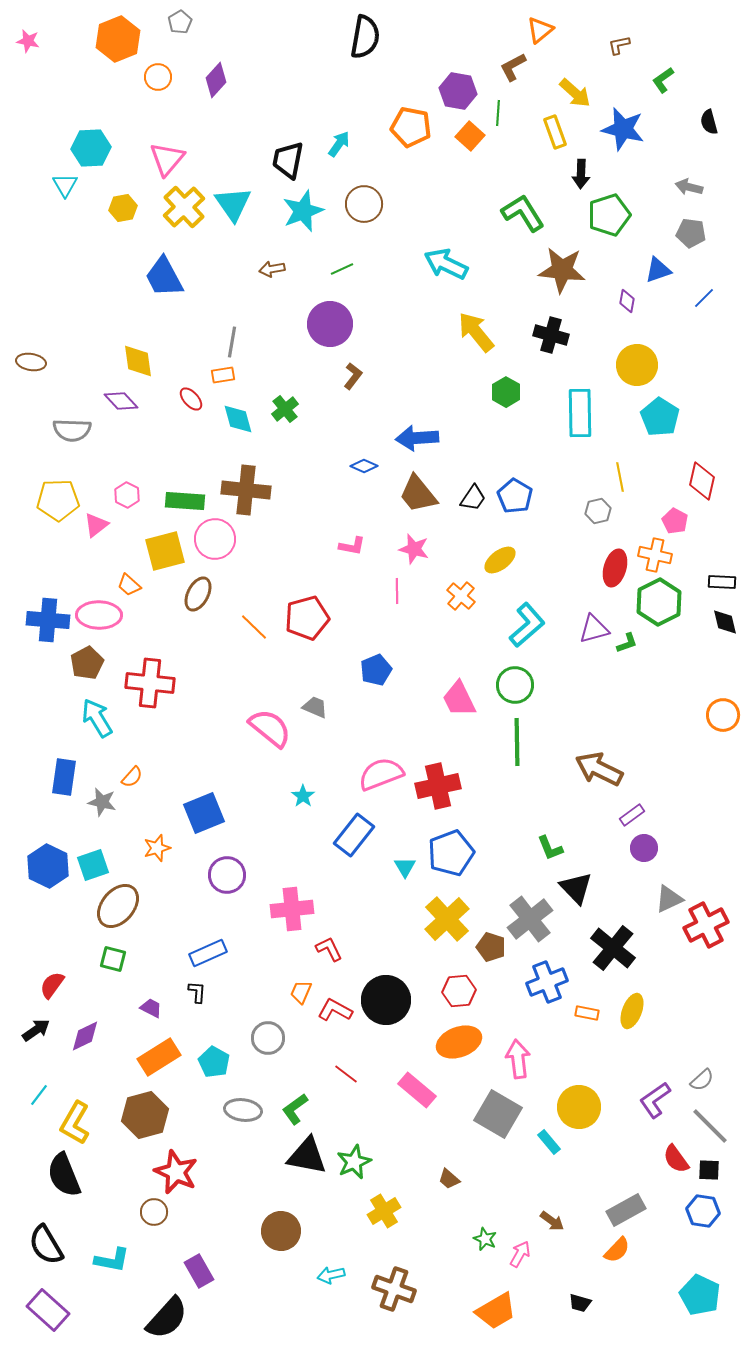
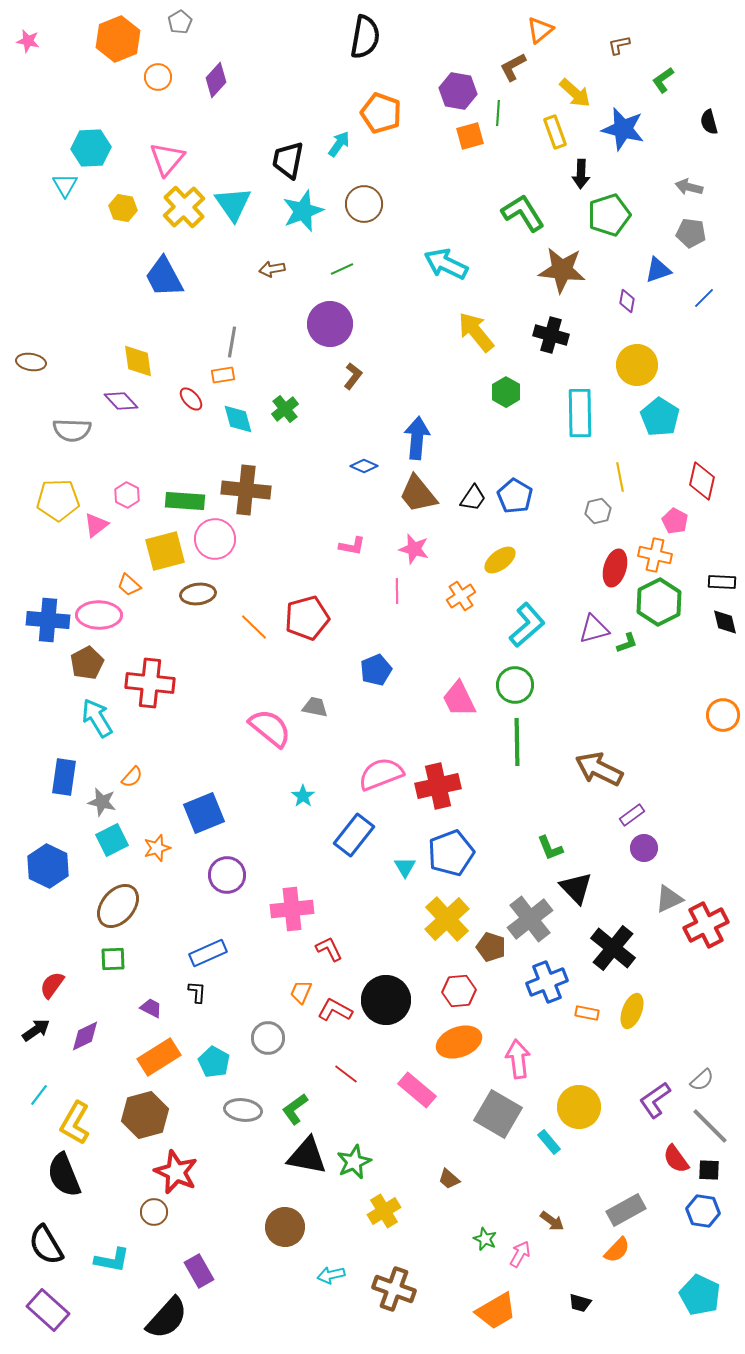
orange pentagon at (411, 127): moved 30 px left, 14 px up; rotated 9 degrees clockwise
orange square at (470, 136): rotated 32 degrees clockwise
yellow hexagon at (123, 208): rotated 20 degrees clockwise
blue arrow at (417, 438): rotated 99 degrees clockwise
brown ellipse at (198, 594): rotated 56 degrees clockwise
orange cross at (461, 596): rotated 16 degrees clockwise
gray trapezoid at (315, 707): rotated 12 degrees counterclockwise
cyan square at (93, 865): moved 19 px right, 25 px up; rotated 8 degrees counterclockwise
green square at (113, 959): rotated 16 degrees counterclockwise
brown circle at (281, 1231): moved 4 px right, 4 px up
